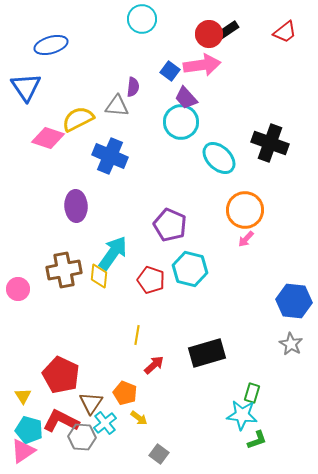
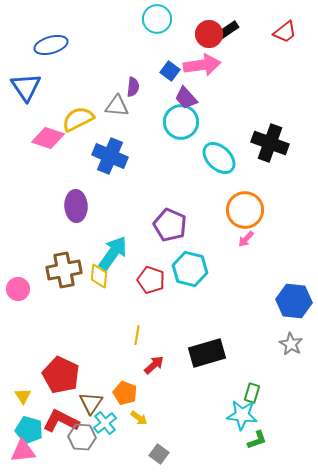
cyan circle at (142, 19): moved 15 px right
pink triangle at (23, 451): rotated 28 degrees clockwise
